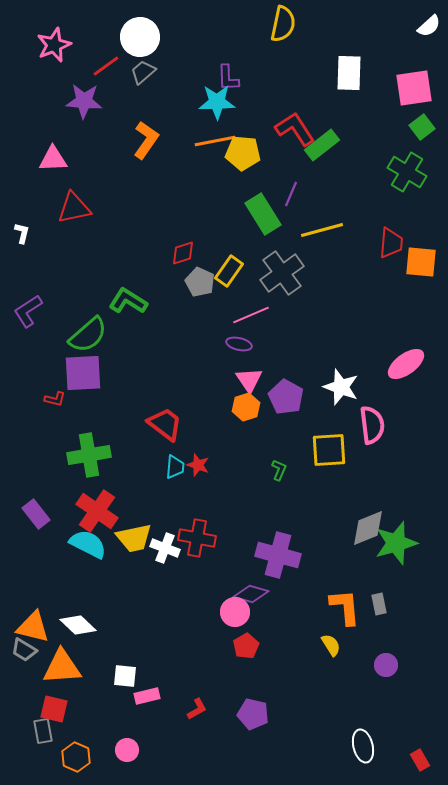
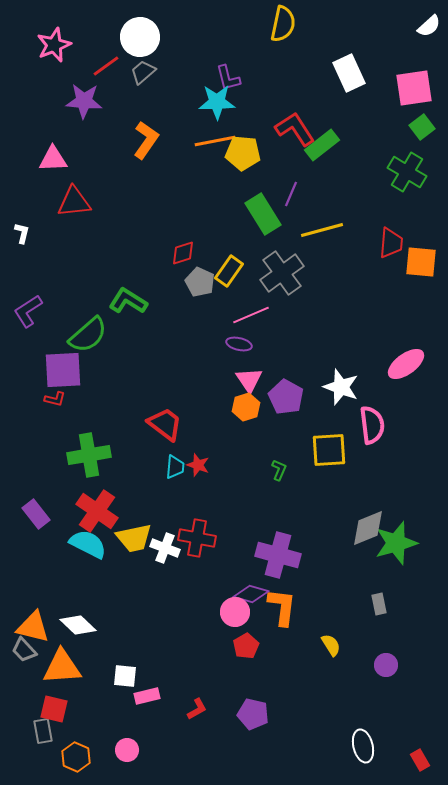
white rectangle at (349, 73): rotated 27 degrees counterclockwise
purple L-shape at (228, 78): rotated 12 degrees counterclockwise
red triangle at (74, 208): moved 6 px up; rotated 6 degrees clockwise
purple square at (83, 373): moved 20 px left, 3 px up
orange L-shape at (345, 607): moved 63 px left; rotated 12 degrees clockwise
gray trapezoid at (24, 650): rotated 16 degrees clockwise
